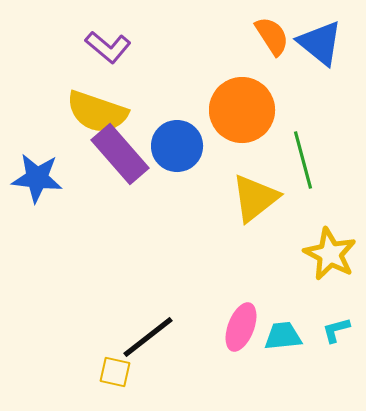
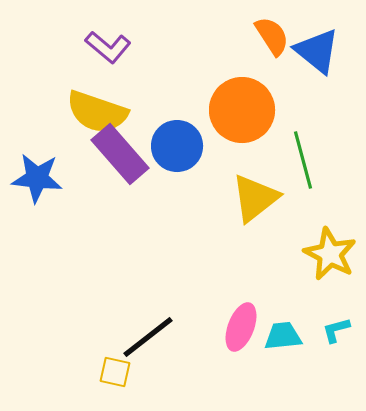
blue triangle: moved 3 px left, 8 px down
